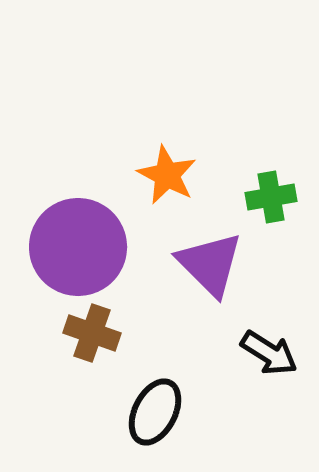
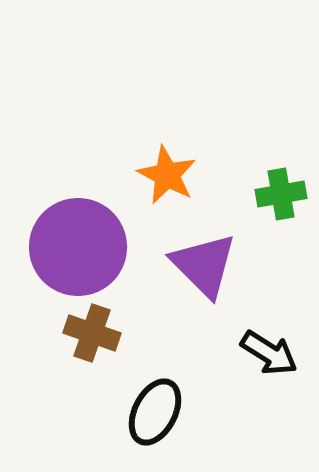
green cross: moved 10 px right, 3 px up
purple triangle: moved 6 px left, 1 px down
